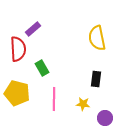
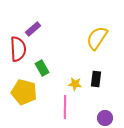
yellow semicircle: rotated 45 degrees clockwise
yellow pentagon: moved 7 px right, 1 px up
pink line: moved 11 px right, 8 px down
yellow star: moved 8 px left, 20 px up
